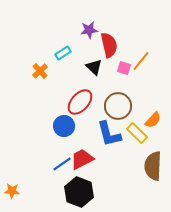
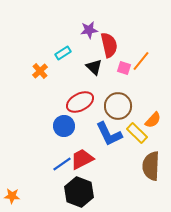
red ellipse: rotated 20 degrees clockwise
blue L-shape: rotated 12 degrees counterclockwise
brown semicircle: moved 2 px left
orange star: moved 5 px down
